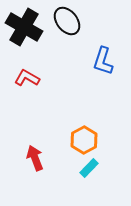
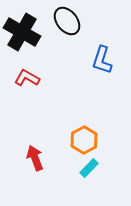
black cross: moved 2 px left, 5 px down
blue L-shape: moved 1 px left, 1 px up
